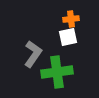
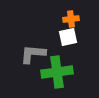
gray L-shape: rotated 120 degrees counterclockwise
